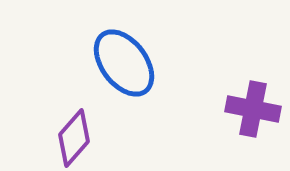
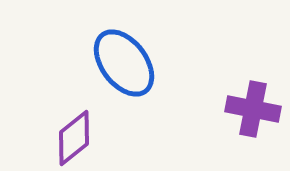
purple diamond: rotated 10 degrees clockwise
